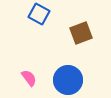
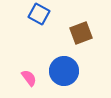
blue circle: moved 4 px left, 9 px up
